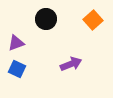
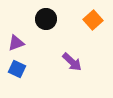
purple arrow: moved 1 px right, 2 px up; rotated 65 degrees clockwise
